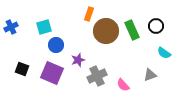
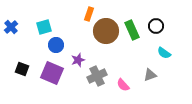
blue cross: rotated 16 degrees counterclockwise
